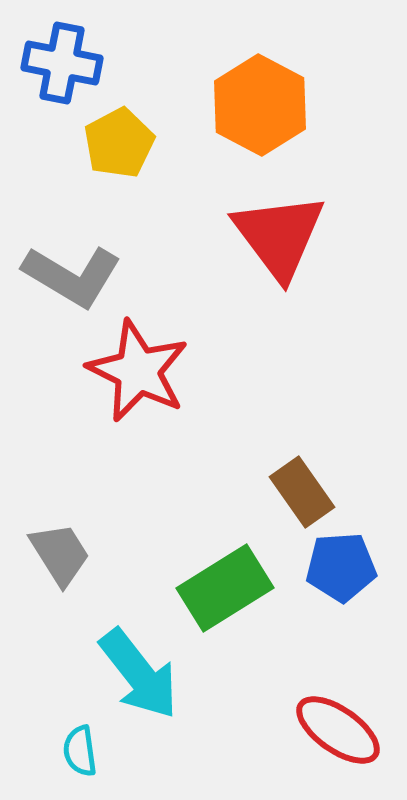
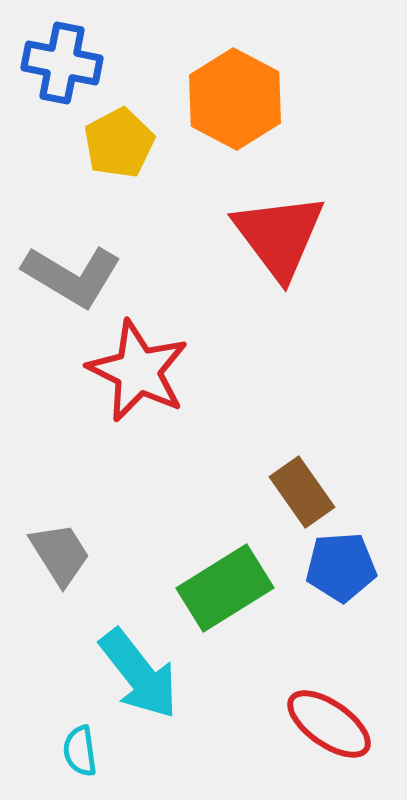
orange hexagon: moved 25 px left, 6 px up
red ellipse: moved 9 px left, 6 px up
